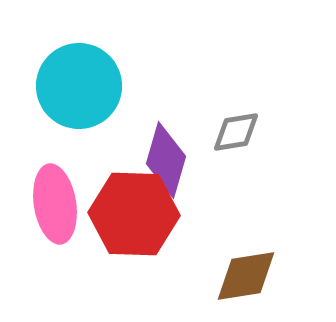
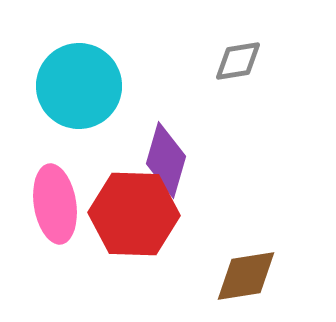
gray diamond: moved 2 px right, 71 px up
